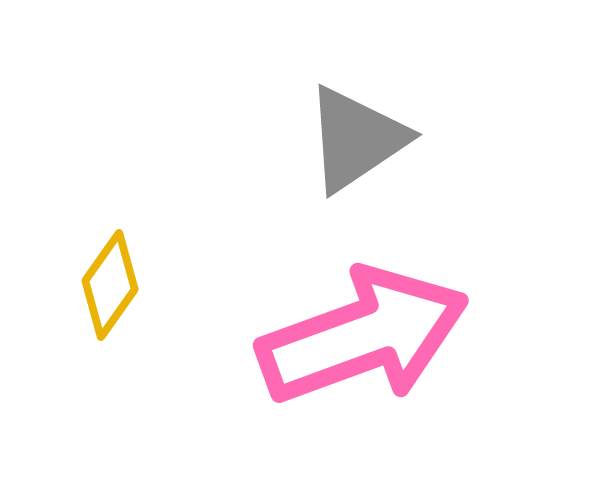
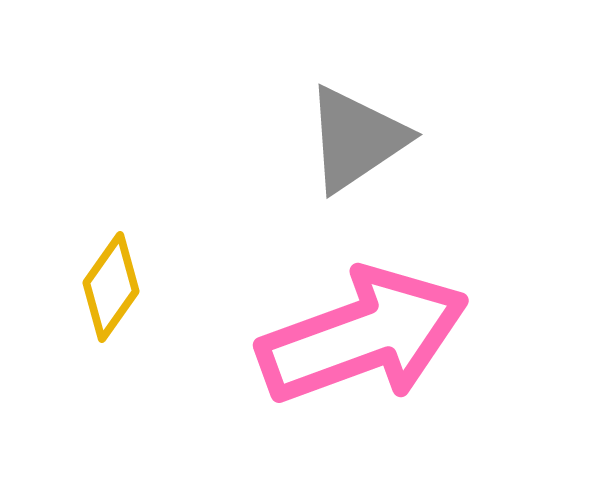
yellow diamond: moved 1 px right, 2 px down
